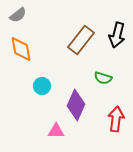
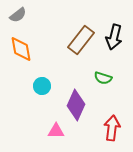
black arrow: moved 3 px left, 2 px down
red arrow: moved 4 px left, 9 px down
